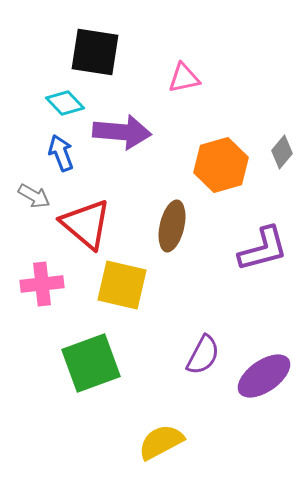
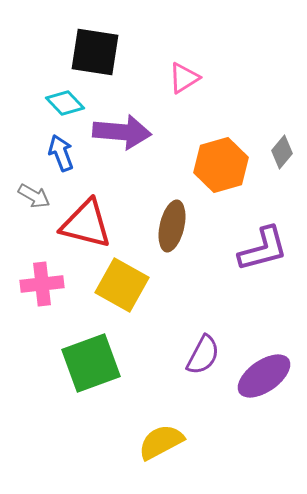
pink triangle: rotated 20 degrees counterclockwise
red triangle: rotated 26 degrees counterclockwise
yellow square: rotated 16 degrees clockwise
